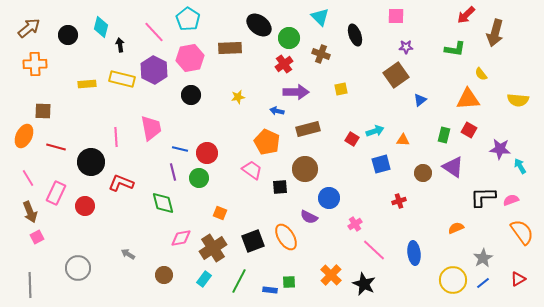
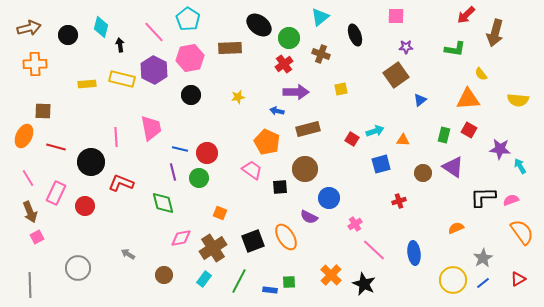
cyan triangle at (320, 17): rotated 36 degrees clockwise
brown arrow at (29, 28): rotated 25 degrees clockwise
